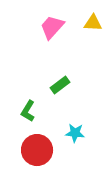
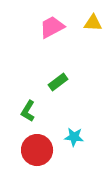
pink trapezoid: rotated 20 degrees clockwise
green rectangle: moved 2 px left, 3 px up
cyan star: moved 1 px left, 4 px down
